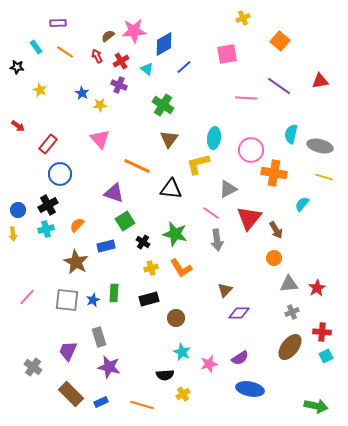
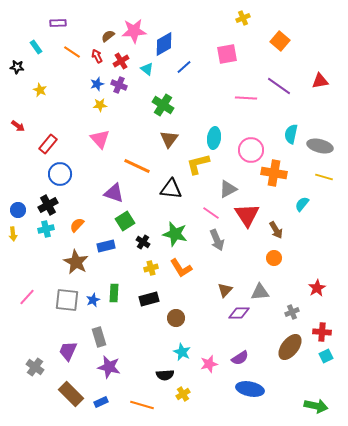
orange line at (65, 52): moved 7 px right
blue star at (82, 93): moved 15 px right, 9 px up; rotated 24 degrees clockwise
red triangle at (249, 218): moved 2 px left, 3 px up; rotated 12 degrees counterclockwise
gray arrow at (217, 240): rotated 15 degrees counterclockwise
gray triangle at (289, 284): moved 29 px left, 8 px down
gray cross at (33, 367): moved 2 px right
